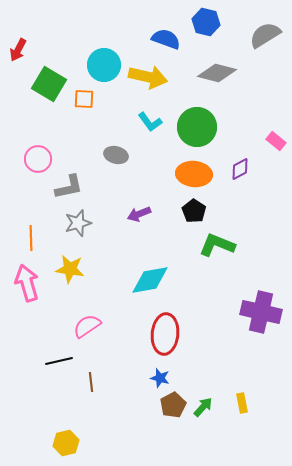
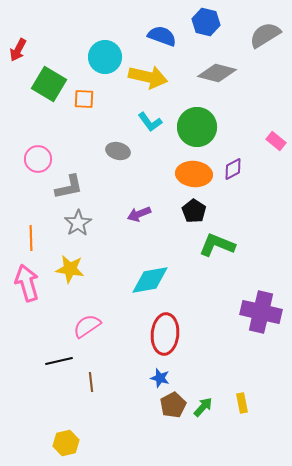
blue semicircle: moved 4 px left, 3 px up
cyan circle: moved 1 px right, 8 px up
gray ellipse: moved 2 px right, 4 px up
purple diamond: moved 7 px left
gray star: rotated 16 degrees counterclockwise
